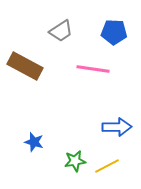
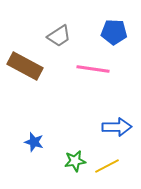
gray trapezoid: moved 2 px left, 5 px down
